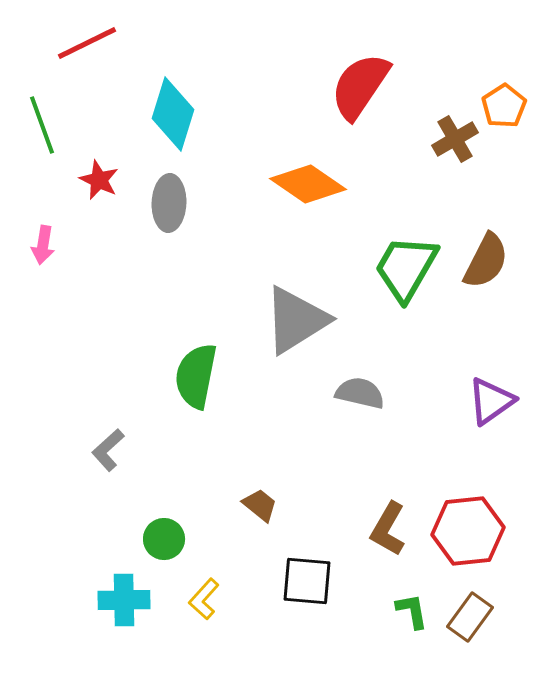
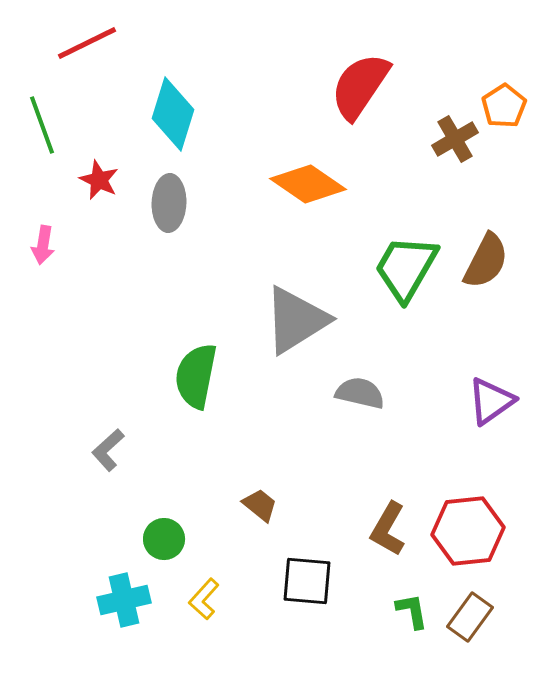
cyan cross: rotated 12 degrees counterclockwise
